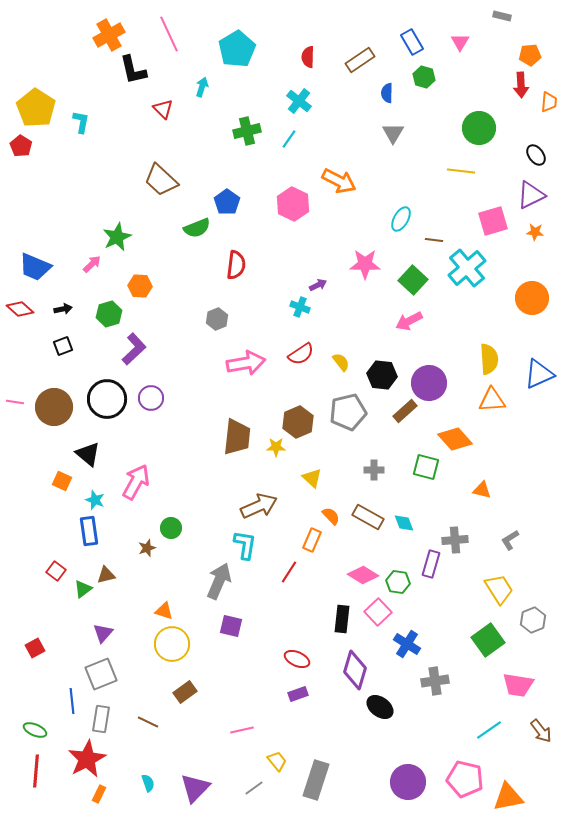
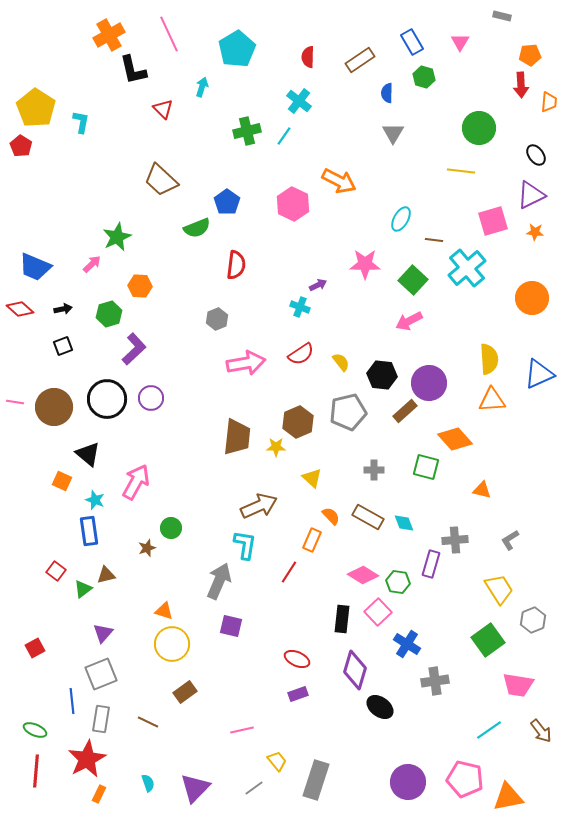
cyan line at (289, 139): moved 5 px left, 3 px up
